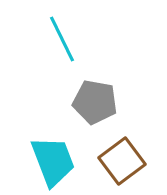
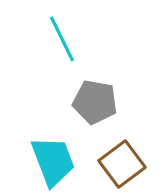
brown square: moved 3 px down
